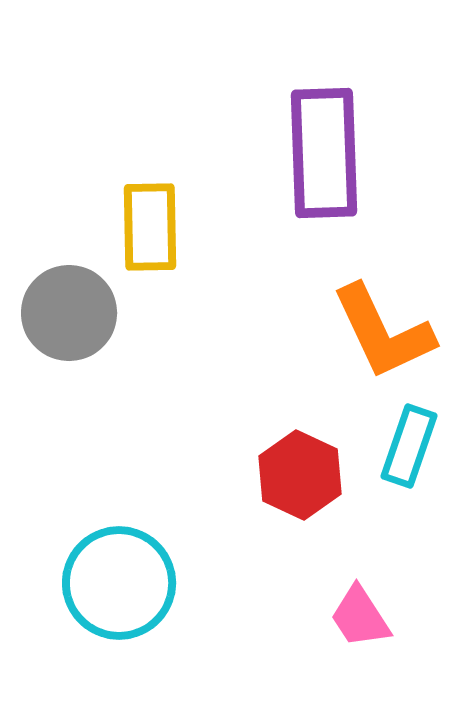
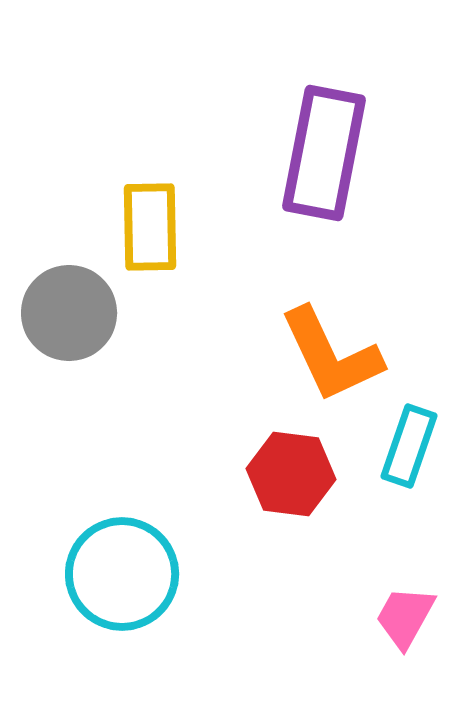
purple rectangle: rotated 13 degrees clockwise
orange L-shape: moved 52 px left, 23 px down
red hexagon: moved 9 px left, 1 px up; rotated 18 degrees counterclockwise
cyan circle: moved 3 px right, 9 px up
pink trapezoid: moved 45 px right; rotated 62 degrees clockwise
